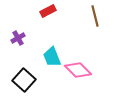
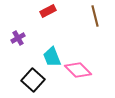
black square: moved 9 px right
